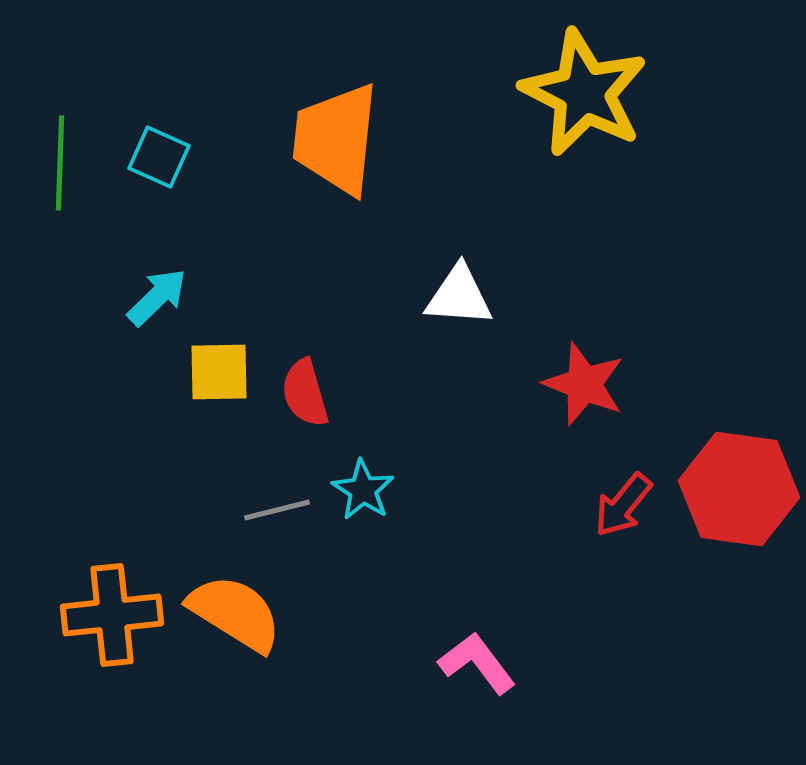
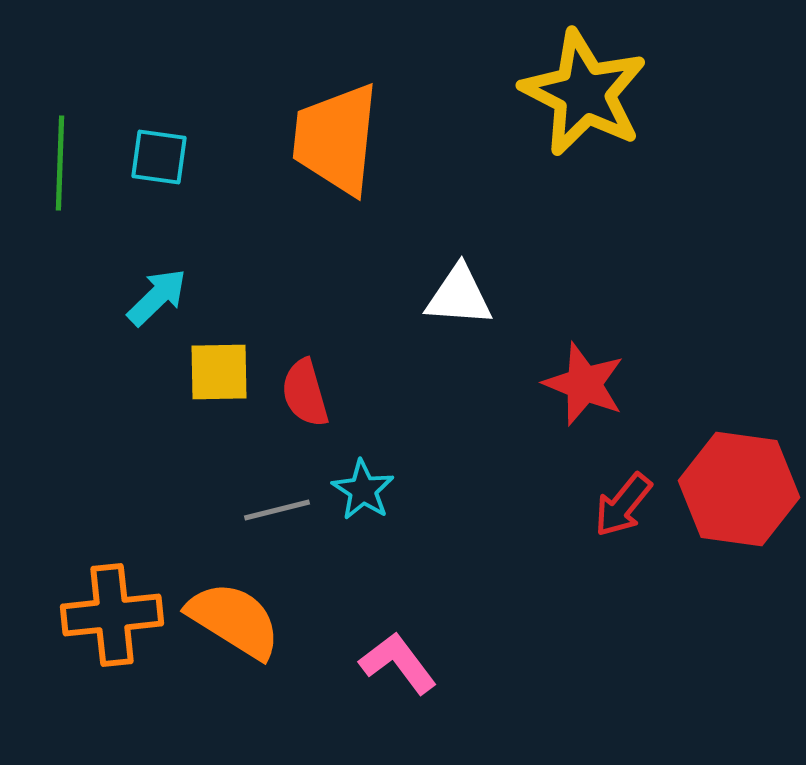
cyan square: rotated 16 degrees counterclockwise
orange semicircle: moved 1 px left, 7 px down
pink L-shape: moved 79 px left
